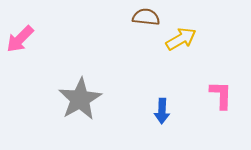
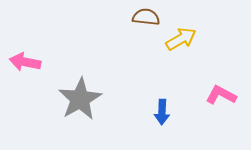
pink arrow: moved 5 px right, 23 px down; rotated 56 degrees clockwise
pink L-shape: rotated 64 degrees counterclockwise
blue arrow: moved 1 px down
